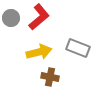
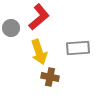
gray circle: moved 10 px down
gray rectangle: rotated 25 degrees counterclockwise
yellow arrow: rotated 85 degrees clockwise
